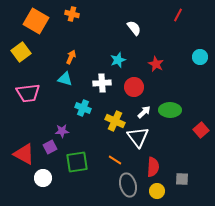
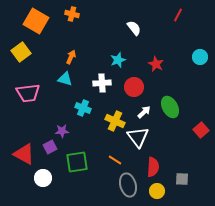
green ellipse: moved 3 px up; rotated 60 degrees clockwise
